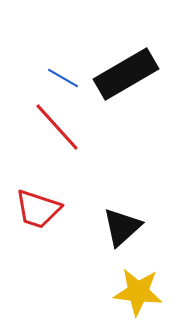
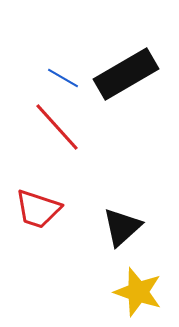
yellow star: rotated 12 degrees clockwise
